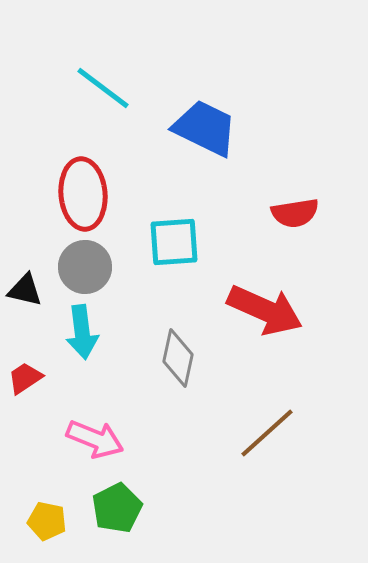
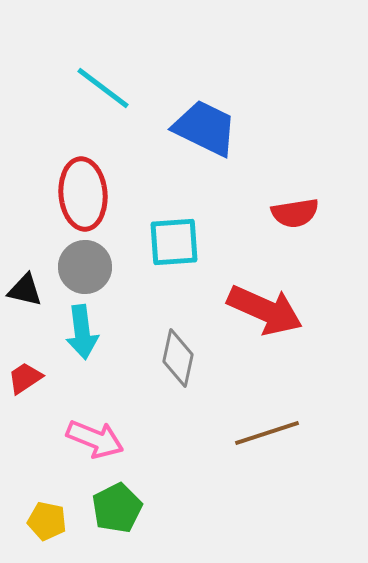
brown line: rotated 24 degrees clockwise
